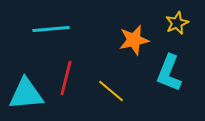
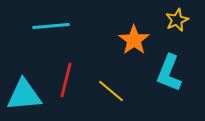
yellow star: moved 3 px up
cyan line: moved 3 px up
orange star: rotated 24 degrees counterclockwise
red line: moved 2 px down
cyan triangle: moved 2 px left, 1 px down
